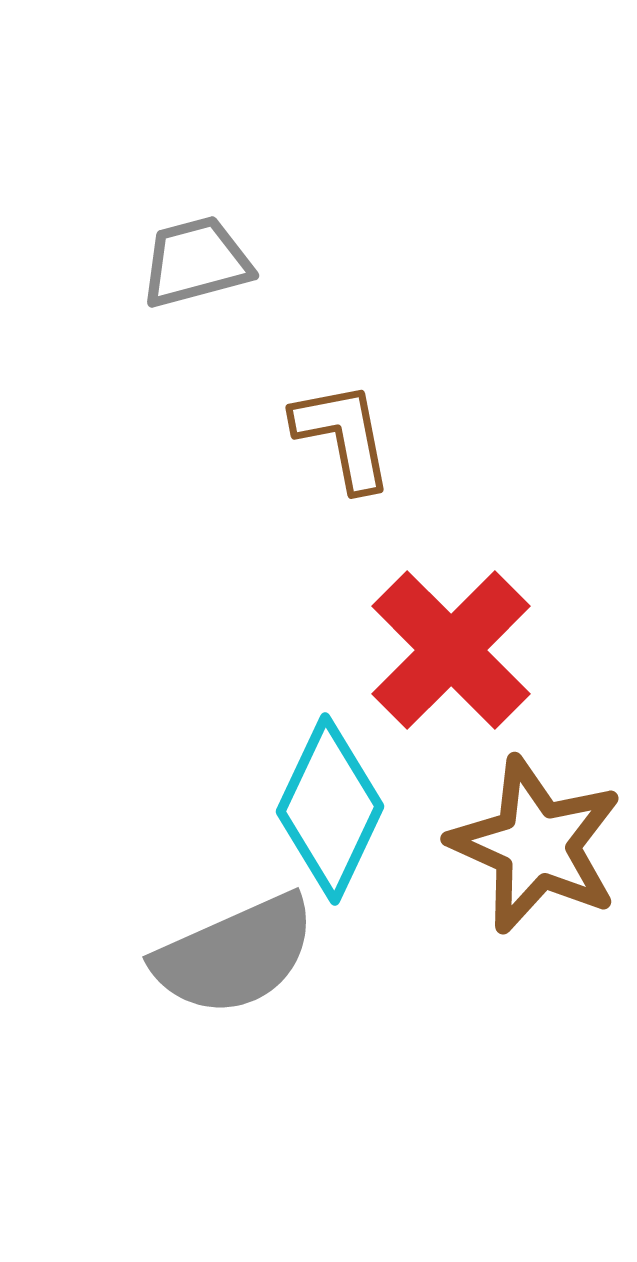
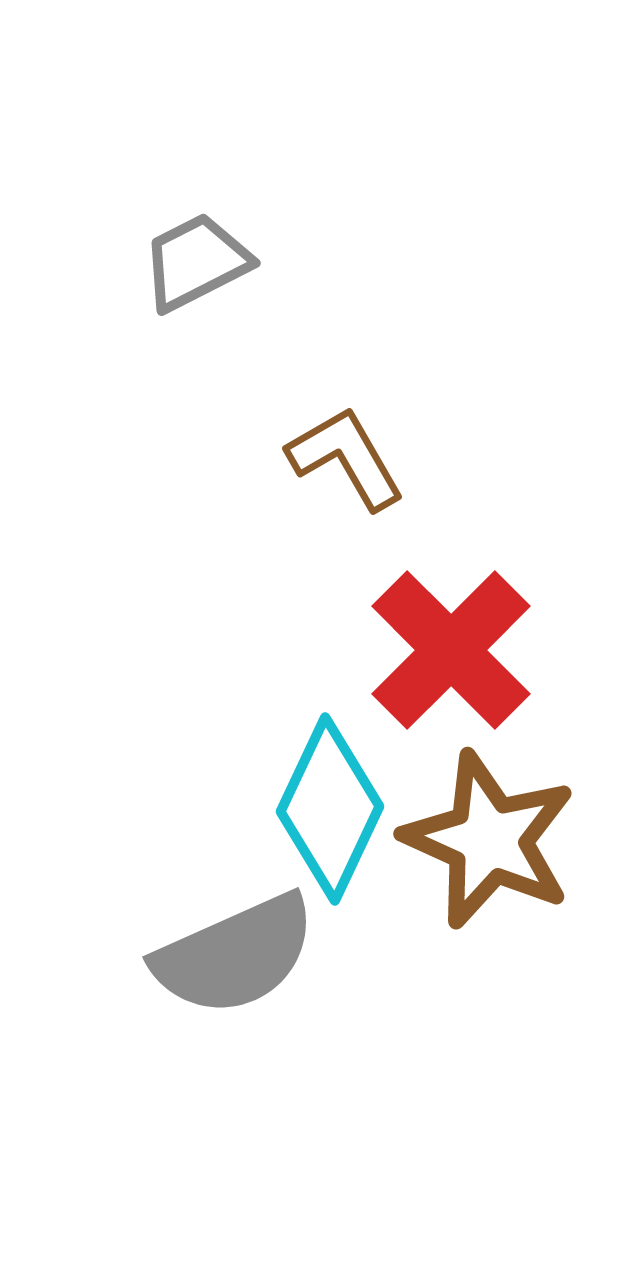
gray trapezoid: rotated 12 degrees counterclockwise
brown L-shape: moved 3 px right, 22 px down; rotated 19 degrees counterclockwise
brown star: moved 47 px left, 5 px up
